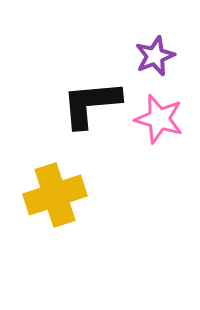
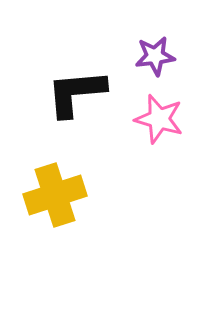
purple star: rotated 15 degrees clockwise
black L-shape: moved 15 px left, 11 px up
